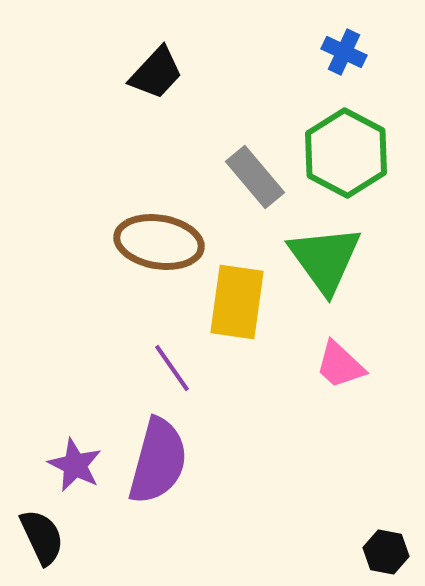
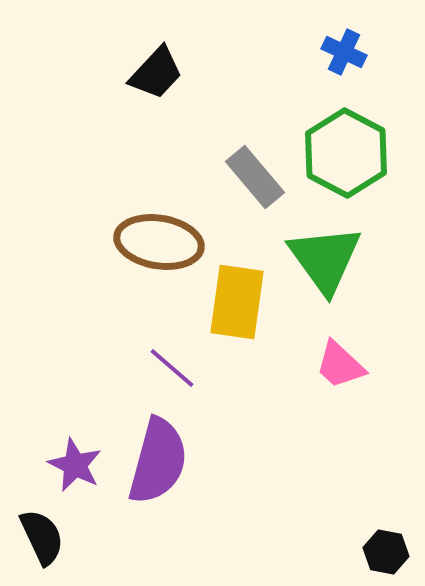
purple line: rotated 14 degrees counterclockwise
